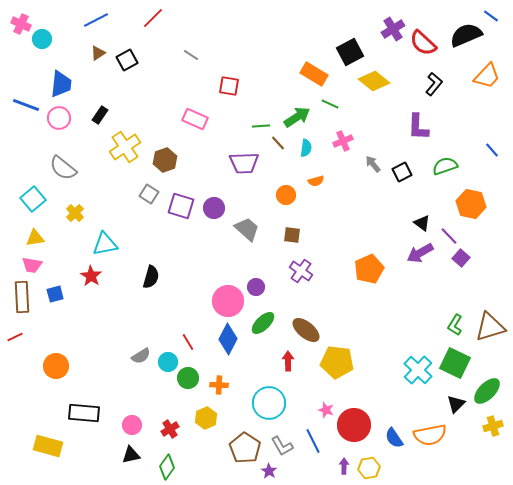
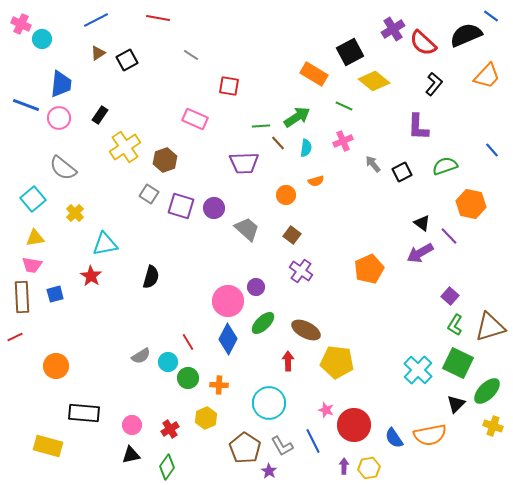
red line at (153, 18): moved 5 px right; rotated 55 degrees clockwise
green line at (330, 104): moved 14 px right, 2 px down
brown square at (292, 235): rotated 30 degrees clockwise
purple square at (461, 258): moved 11 px left, 38 px down
brown ellipse at (306, 330): rotated 12 degrees counterclockwise
green square at (455, 363): moved 3 px right
yellow cross at (493, 426): rotated 36 degrees clockwise
